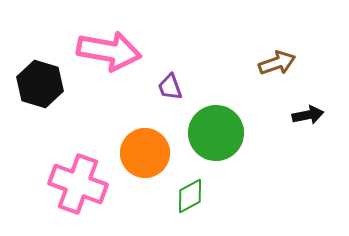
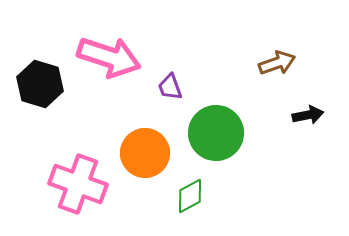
pink arrow: moved 6 px down; rotated 8 degrees clockwise
